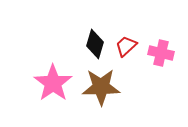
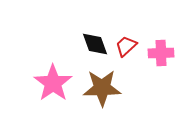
black diamond: rotated 36 degrees counterclockwise
pink cross: rotated 15 degrees counterclockwise
brown star: moved 1 px right, 1 px down
